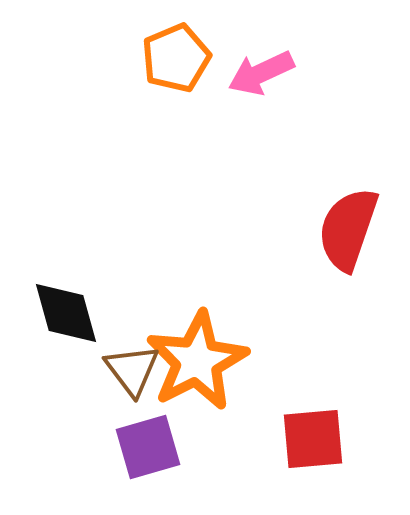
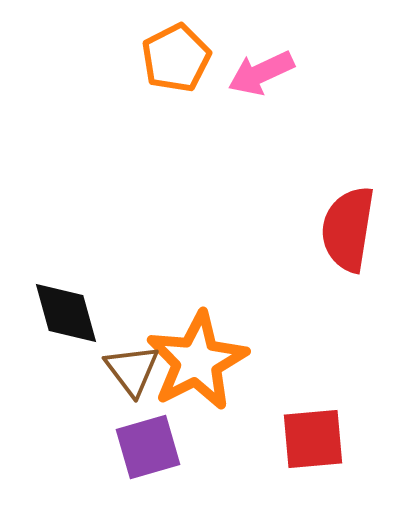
orange pentagon: rotated 4 degrees counterclockwise
red semicircle: rotated 10 degrees counterclockwise
